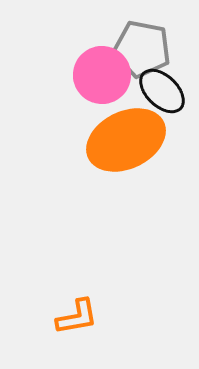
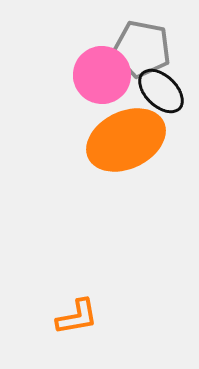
black ellipse: moved 1 px left
